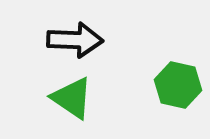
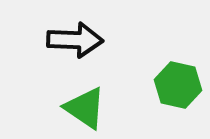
green triangle: moved 13 px right, 10 px down
